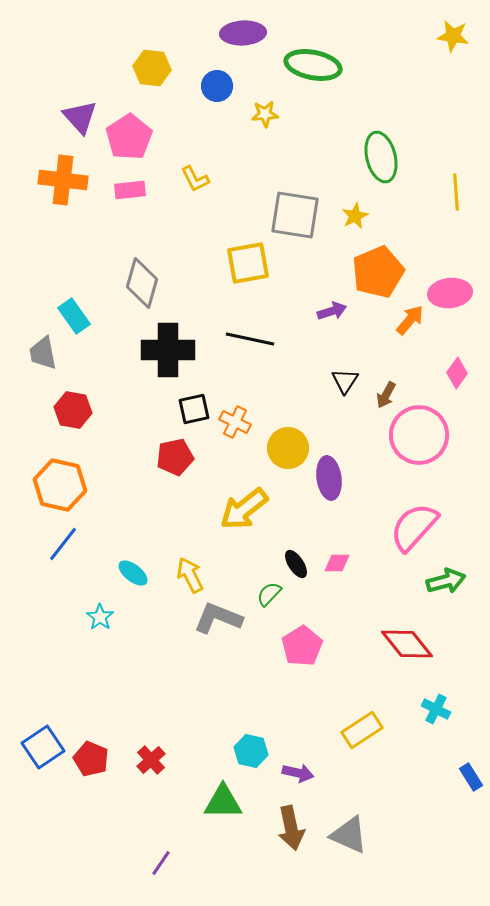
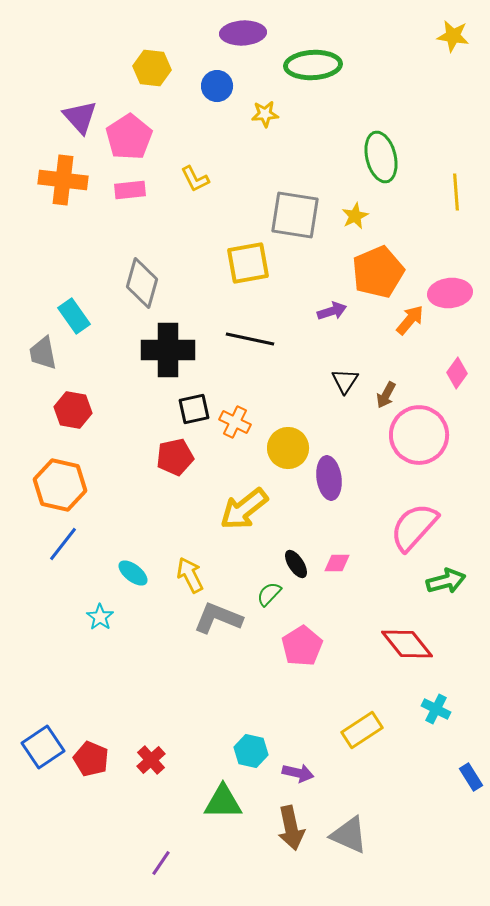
green ellipse at (313, 65): rotated 14 degrees counterclockwise
